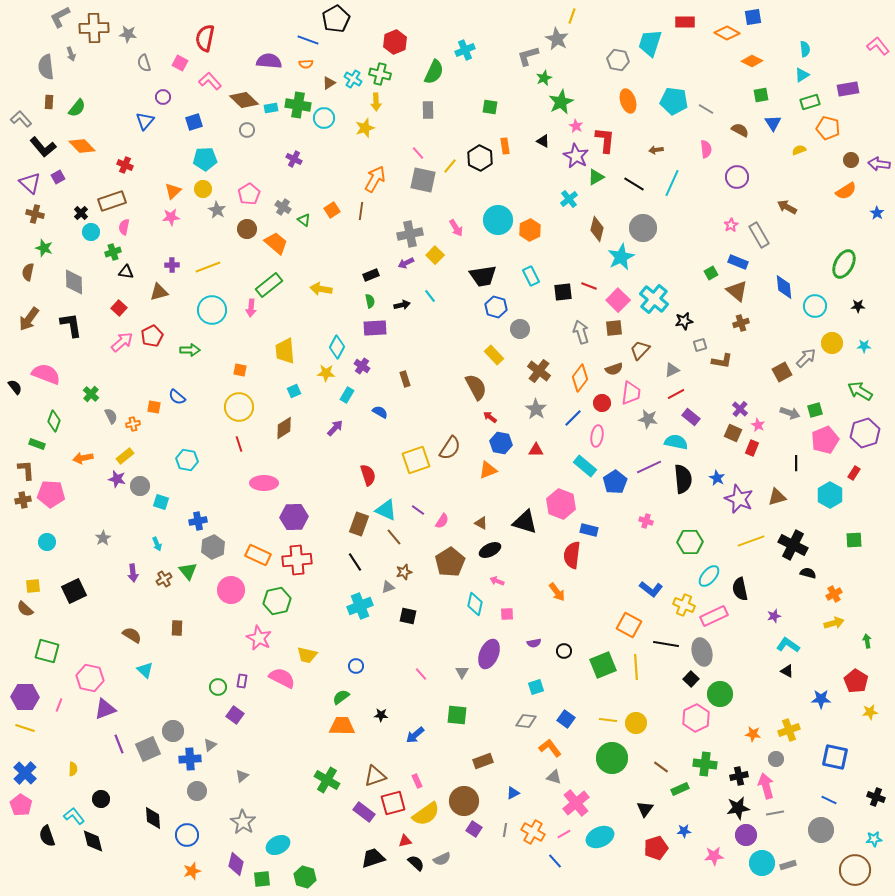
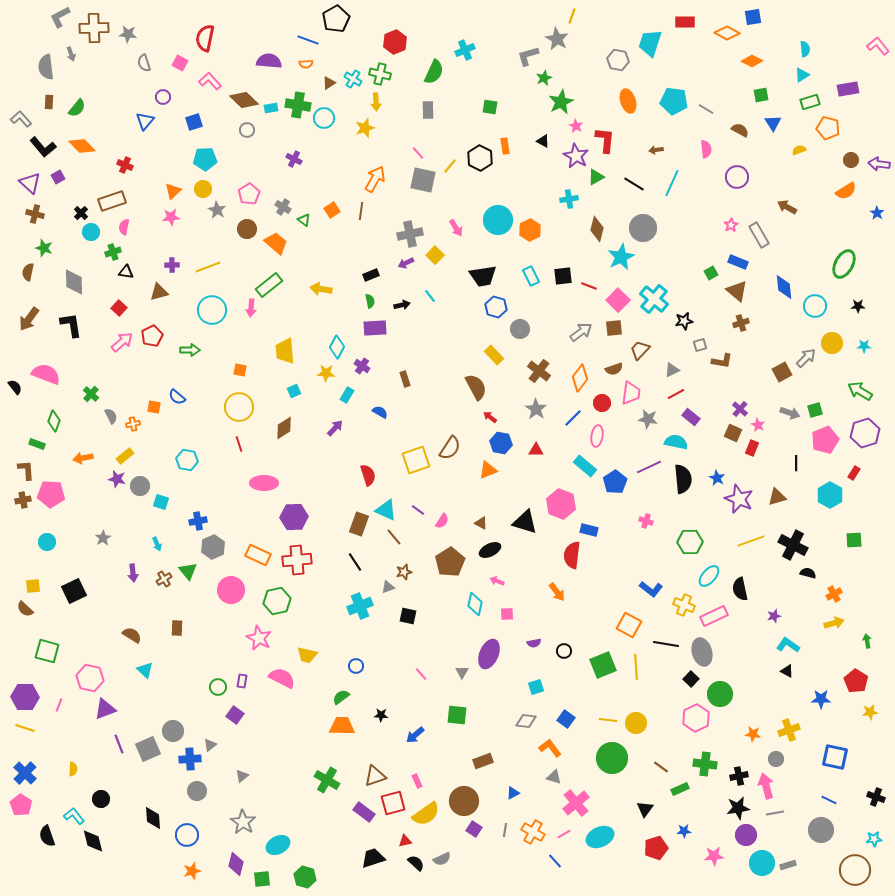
cyan cross at (569, 199): rotated 30 degrees clockwise
black square at (563, 292): moved 16 px up
gray arrow at (581, 332): rotated 70 degrees clockwise
